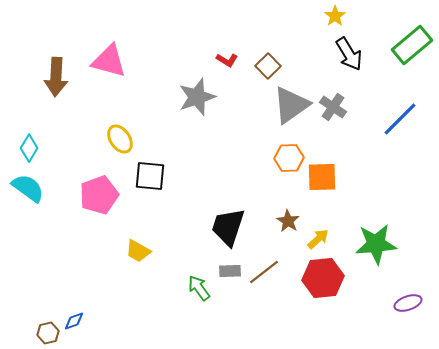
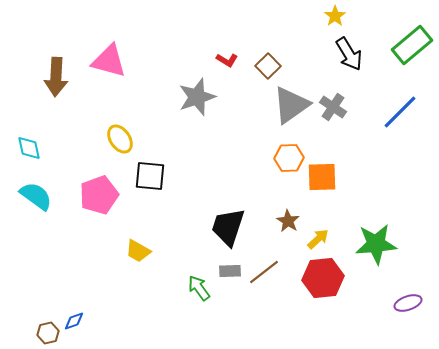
blue line: moved 7 px up
cyan diamond: rotated 44 degrees counterclockwise
cyan semicircle: moved 8 px right, 8 px down
